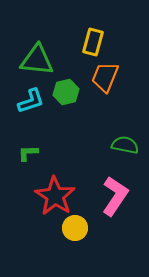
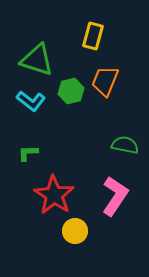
yellow rectangle: moved 6 px up
green triangle: rotated 12 degrees clockwise
orange trapezoid: moved 4 px down
green hexagon: moved 5 px right, 1 px up
cyan L-shape: rotated 56 degrees clockwise
red star: moved 1 px left, 1 px up
yellow circle: moved 3 px down
